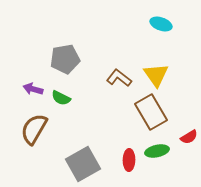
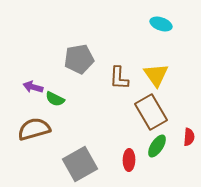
gray pentagon: moved 14 px right
brown L-shape: rotated 125 degrees counterclockwise
purple arrow: moved 2 px up
green semicircle: moved 6 px left, 1 px down
brown semicircle: rotated 44 degrees clockwise
red semicircle: rotated 54 degrees counterclockwise
green ellipse: moved 5 px up; rotated 45 degrees counterclockwise
gray square: moved 3 px left
